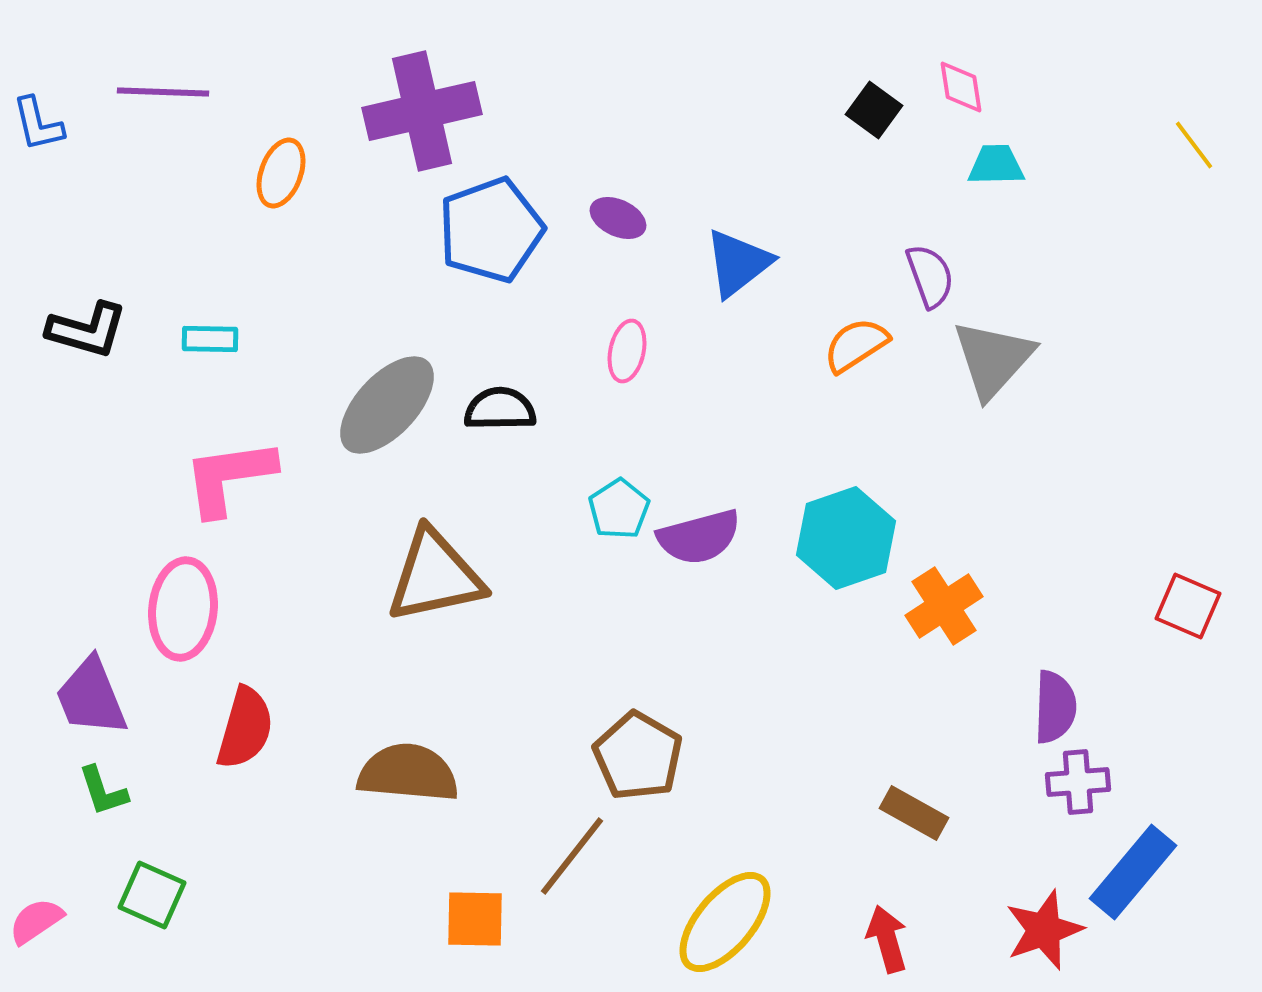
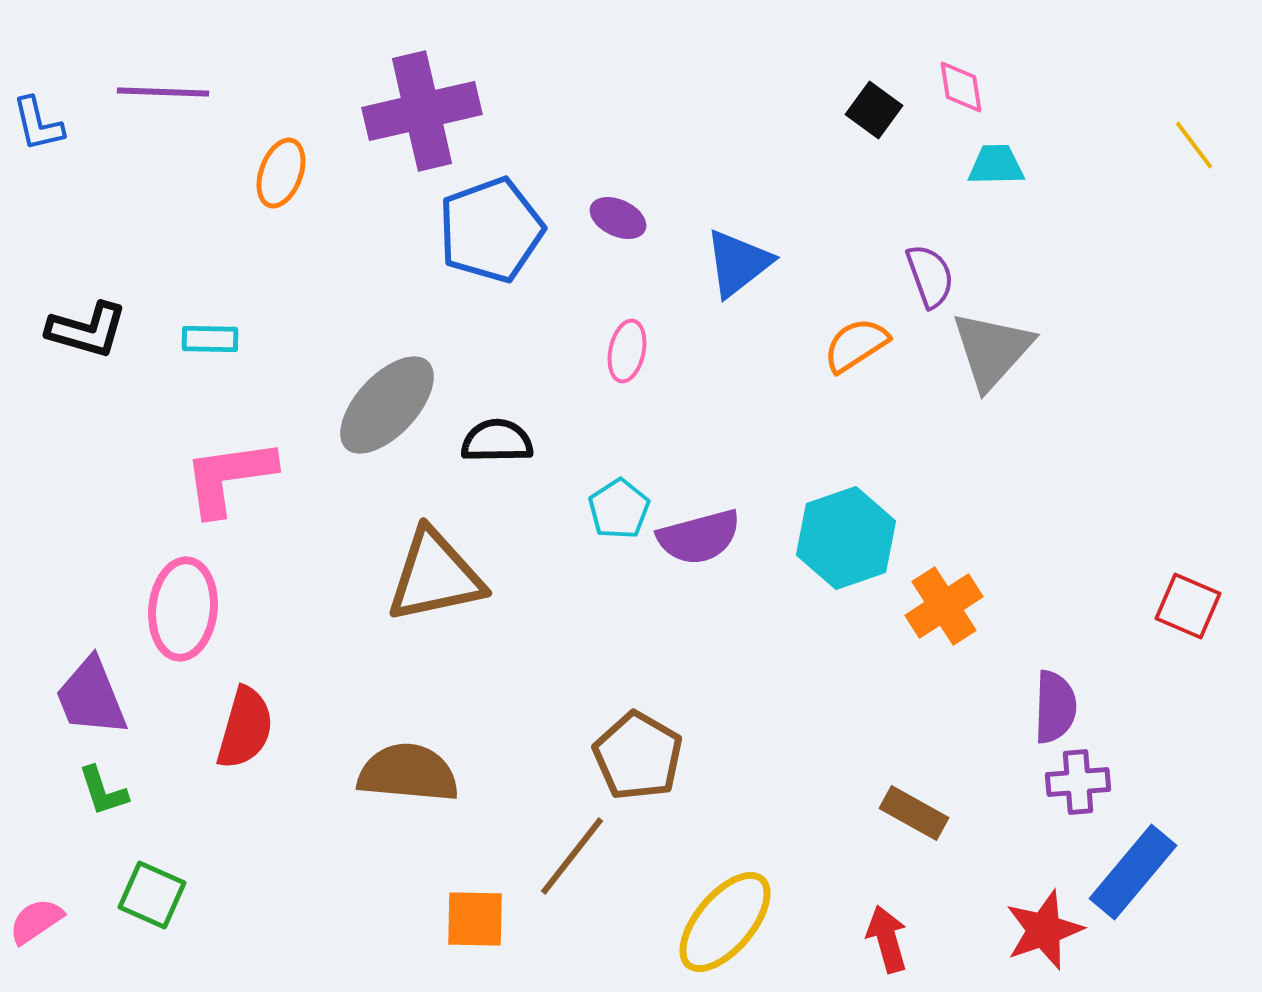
gray triangle at (993, 359): moved 1 px left, 9 px up
black semicircle at (500, 409): moved 3 px left, 32 px down
